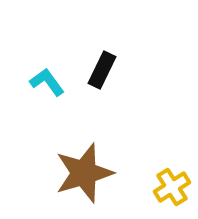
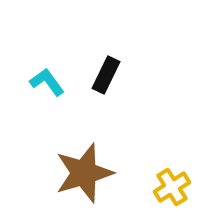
black rectangle: moved 4 px right, 5 px down
